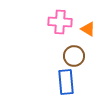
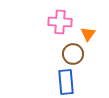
orange triangle: moved 5 px down; rotated 35 degrees clockwise
brown circle: moved 1 px left, 2 px up
